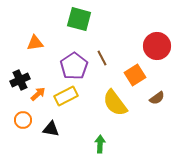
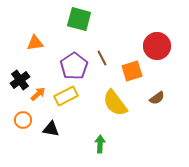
orange square: moved 3 px left, 4 px up; rotated 15 degrees clockwise
black cross: rotated 12 degrees counterclockwise
